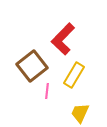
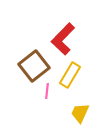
brown square: moved 2 px right
yellow rectangle: moved 4 px left
